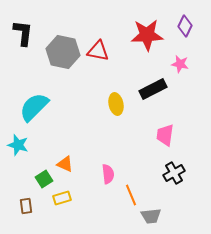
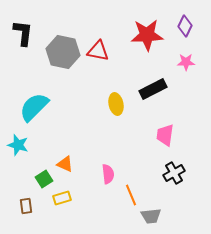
pink star: moved 6 px right, 2 px up; rotated 12 degrees counterclockwise
